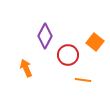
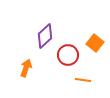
purple diamond: rotated 20 degrees clockwise
orange square: moved 1 px down
orange arrow: rotated 42 degrees clockwise
